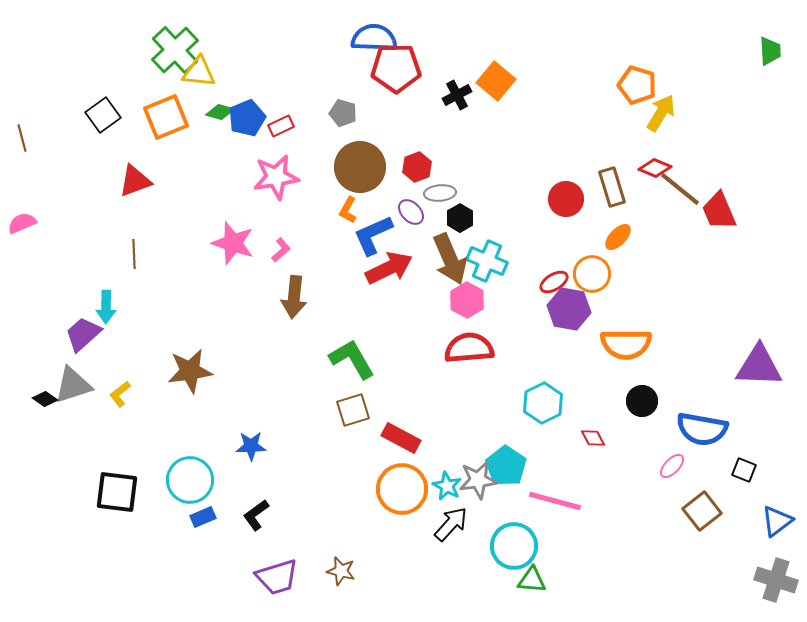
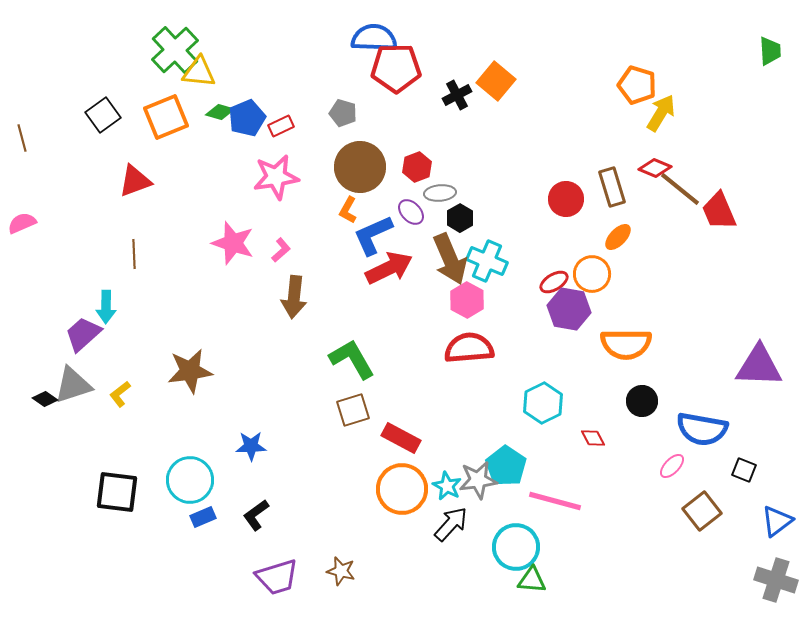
cyan circle at (514, 546): moved 2 px right, 1 px down
